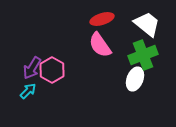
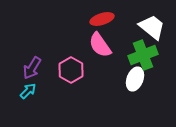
white trapezoid: moved 5 px right, 3 px down
pink hexagon: moved 19 px right
